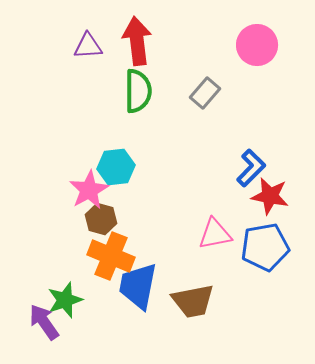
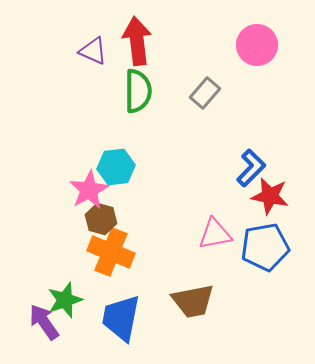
purple triangle: moved 5 px right, 5 px down; rotated 28 degrees clockwise
orange cross: moved 4 px up
blue trapezoid: moved 17 px left, 32 px down
